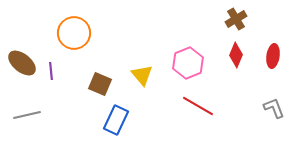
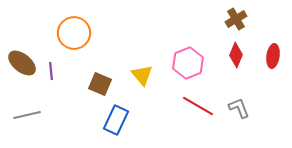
gray L-shape: moved 35 px left
